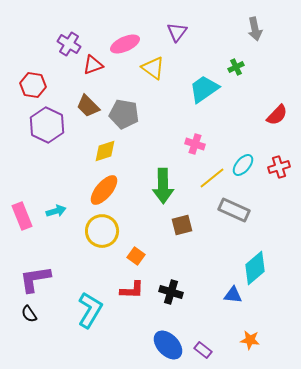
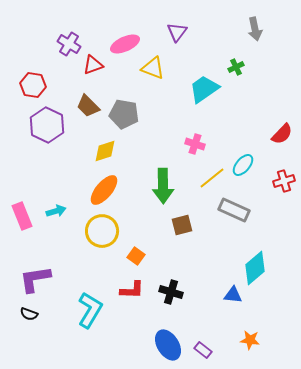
yellow triangle: rotated 15 degrees counterclockwise
red semicircle: moved 5 px right, 19 px down
red cross: moved 5 px right, 14 px down
black semicircle: rotated 36 degrees counterclockwise
blue ellipse: rotated 12 degrees clockwise
